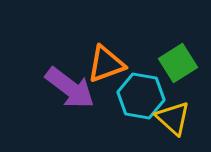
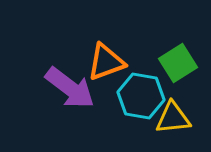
orange triangle: moved 2 px up
yellow triangle: rotated 48 degrees counterclockwise
